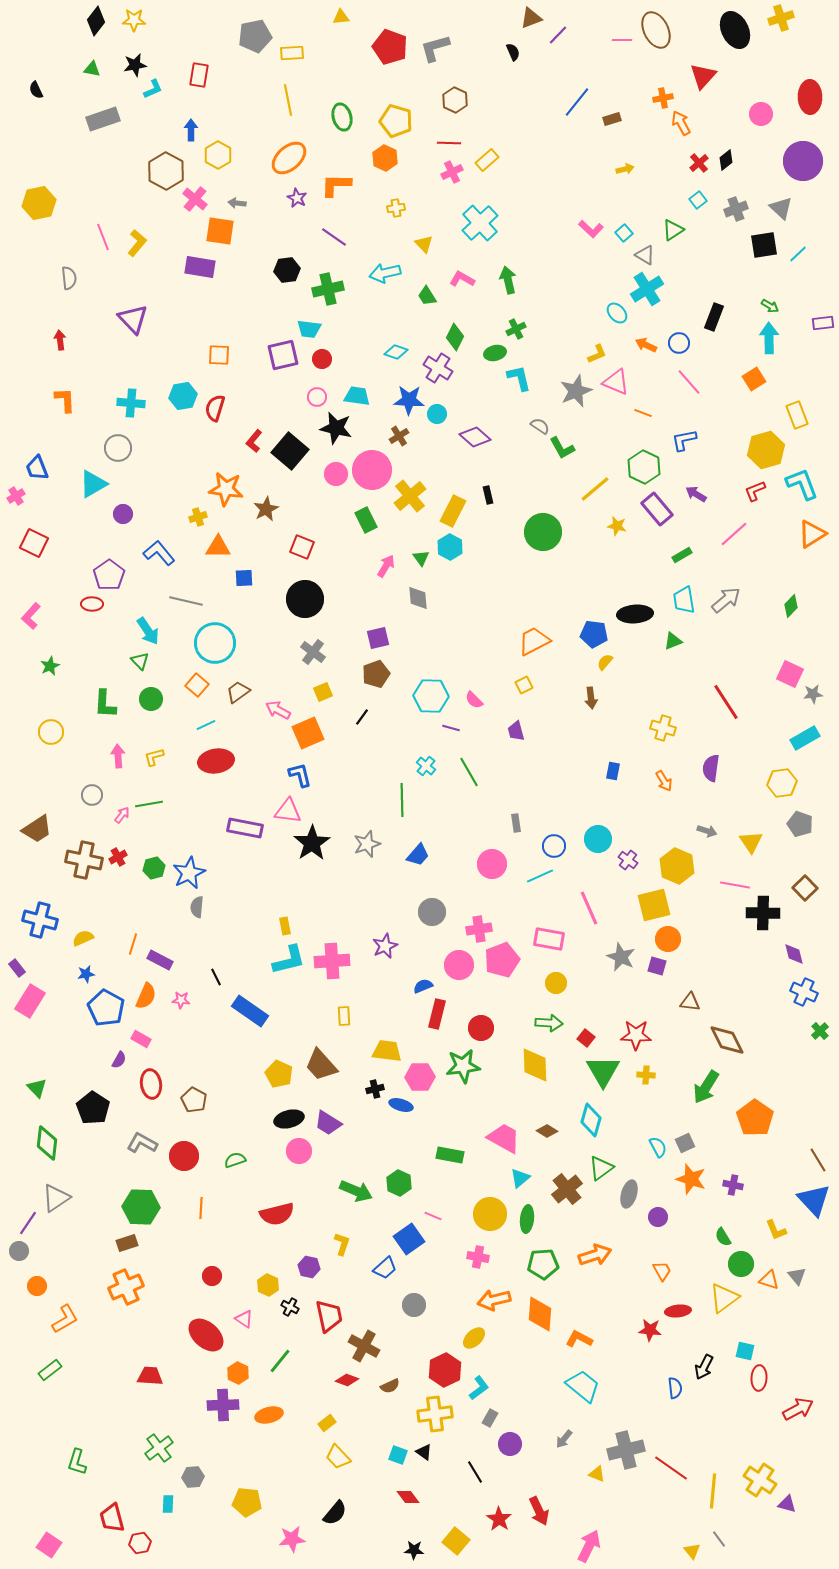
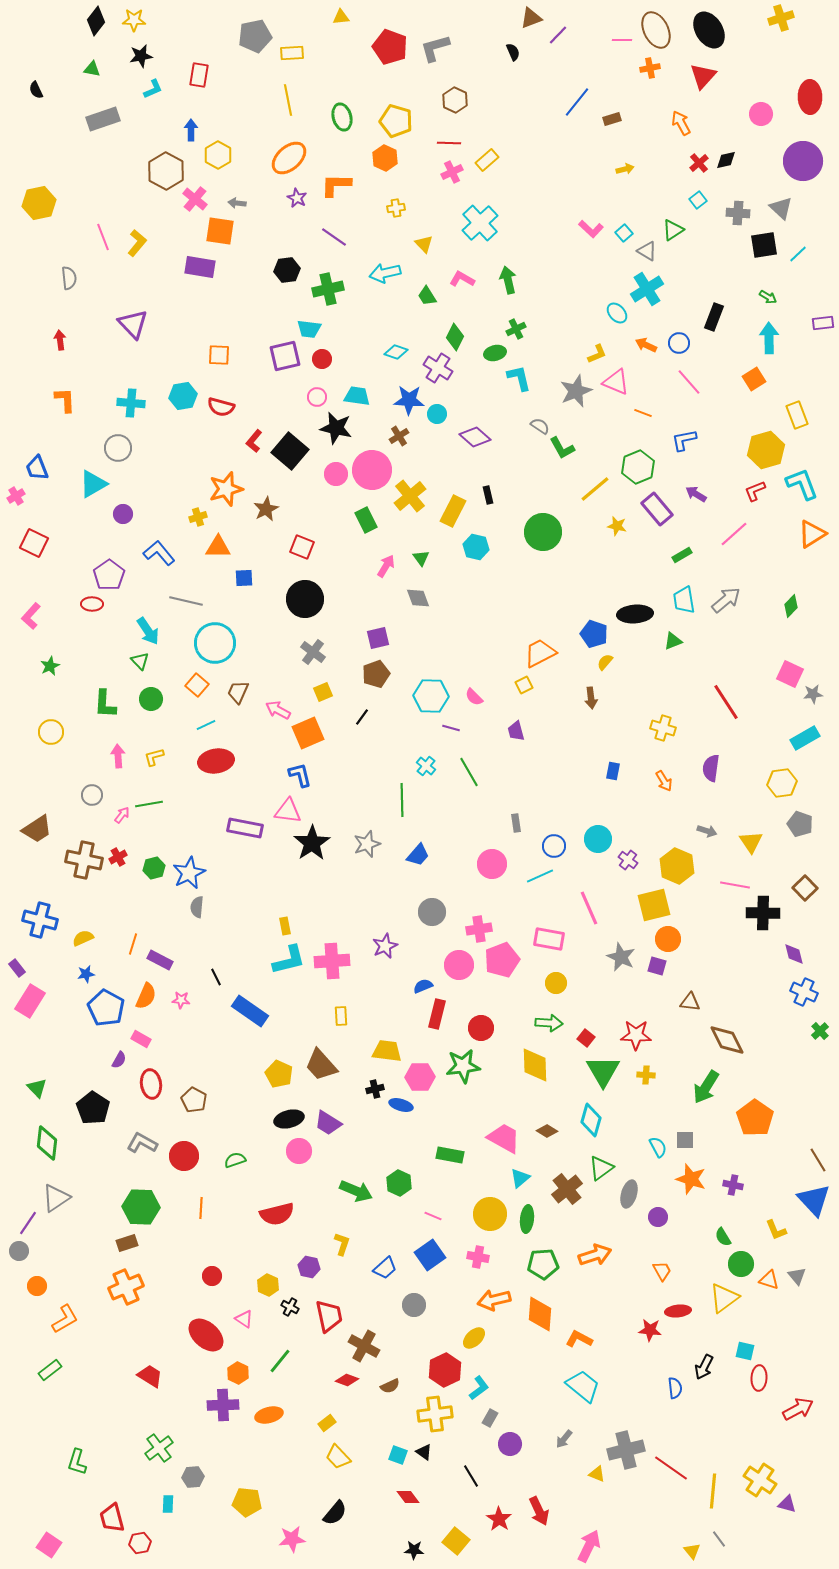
black ellipse at (735, 30): moved 26 px left; rotated 6 degrees counterclockwise
black star at (135, 65): moved 6 px right, 9 px up
orange cross at (663, 98): moved 13 px left, 30 px up
black diamond at (726, 160): rotated 25 degrees clockwise
gray cross at (736, 209): moved 2 px right, 4 px down; rotated 25 degrees clockwise
gray triangle at (645, 255): moved 2 px right, 4 px up
green arrow at (770, 306): moved 2 px left, 9 px up
purple triangle at (133, 319): moved 5 px down
purple square at (283, 355): moved 2 px right, 1 px down
red semicircle at (215, 408): moved 6 px right, 1 px up; rotated 92 degrees counterclockwise
green hexagon at (644, 467): moved 6 px left; rotated 12 degrees clockwise
orange star at (226, 489): rotated 24 degrees counterclockwise
cyan hexagon at (450, 547): moved 26 px right; rotated 15 degrees counterclockwise
gray diamond at (418, 598): rotated 15 degrees counterclockwise
blue pentagon at (594, 634): rotated 12 degrees clockwise
orange trapezoid at (534, 641): moved 6 px right, 12 px down
brown trapezoid at (238, 692): rotated 30 degrees counterclockwise
pink semicircle at (474, 700): moved 3 px up
yellow rectangle at (344, 1016): moved 3 px left
gray square at (685, 1143): moved 3 px up; rotated 24 degrees clockwise
blue square at (409, 1239): moved 21 px right, 16 px down
red trapezoid at (150, 1376): rotated 28 degrees clockwise
black line at (475, 1472): moved 4 px left, 4 px down
